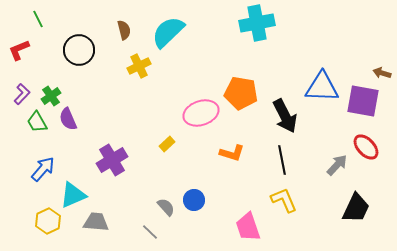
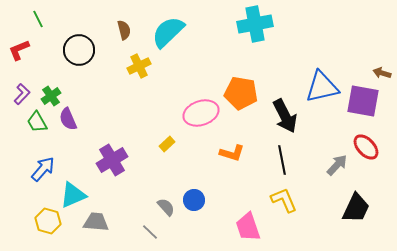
cyan cross: moved 2 px left, 1 px down
blue triangle: rotated 15 degrees counterclockwise
yellow hexagon: rotated 20 degrees counterclockwise
